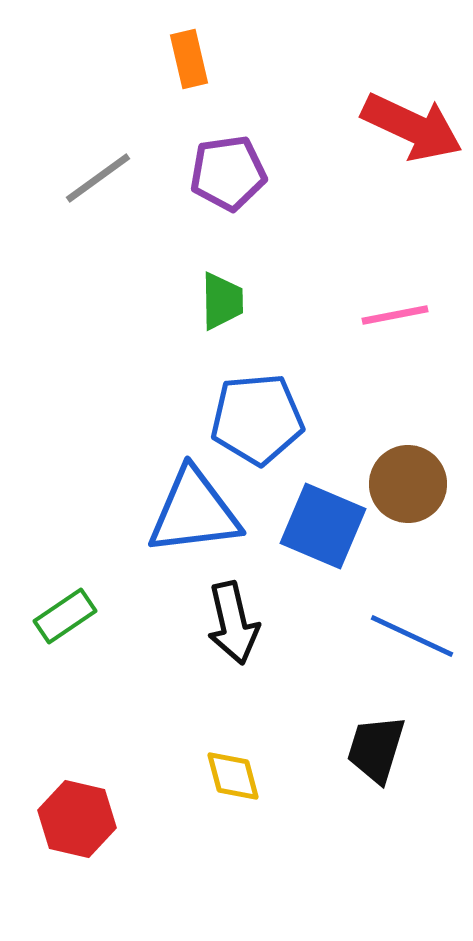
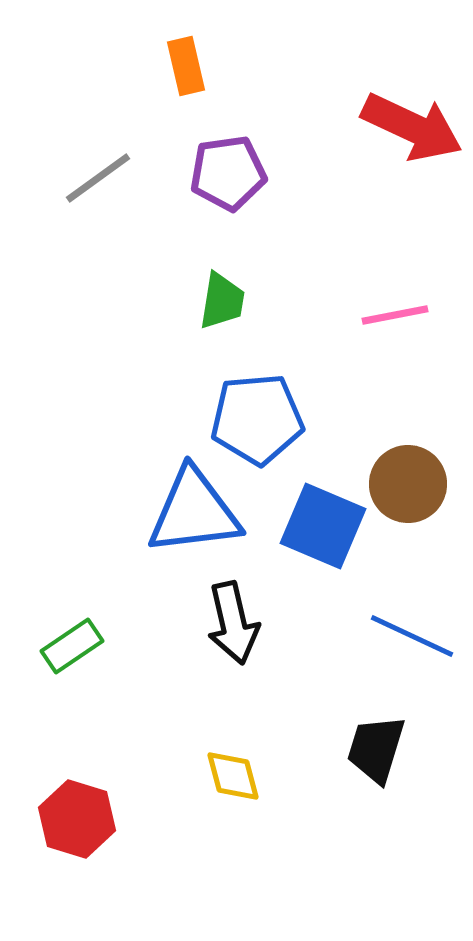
orange rectangle: moved 3 px left, 7 px down
green trapezoid: rotated 10 degrees clockwise
green rectangle: moved 7 px right, 30 px down
red hexagon: rotated 4 degrees clockwise
